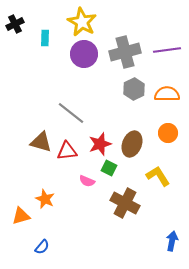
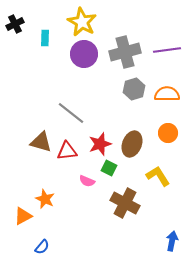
gray hexagon: rotated 10 degrees clockwise
orange triangle: moved 2 px right; rotated 12 degrees counterclockwise
